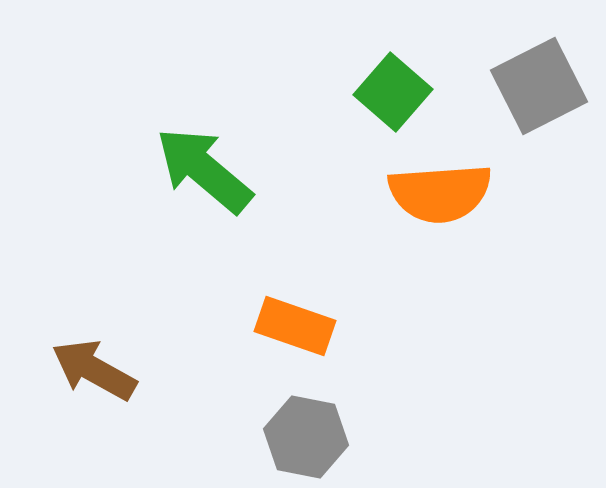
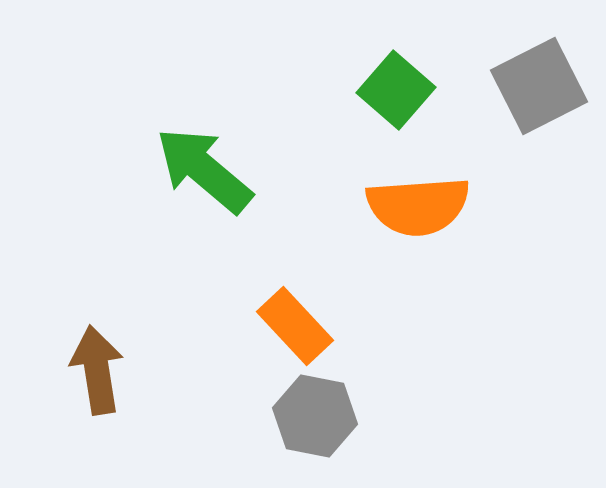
green square: moved 3 px right, 2 px up
orange semicircle: moved 22 px left, 13 px down
orange rectangle: rotated 28 degrees clockwise
brown arrow: moved 3 px right; rotated 52 degrees clockwise
gray hexagon: moved 9 px right, 21 px up
